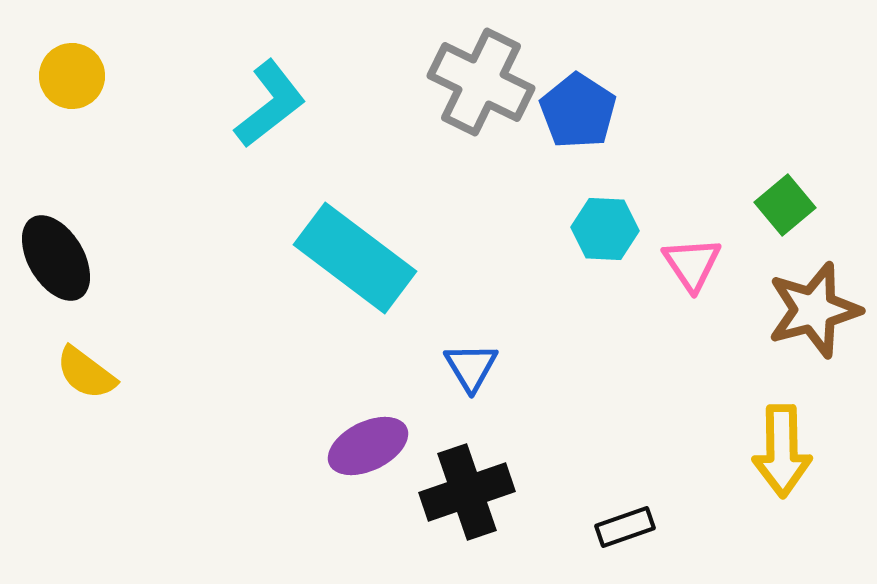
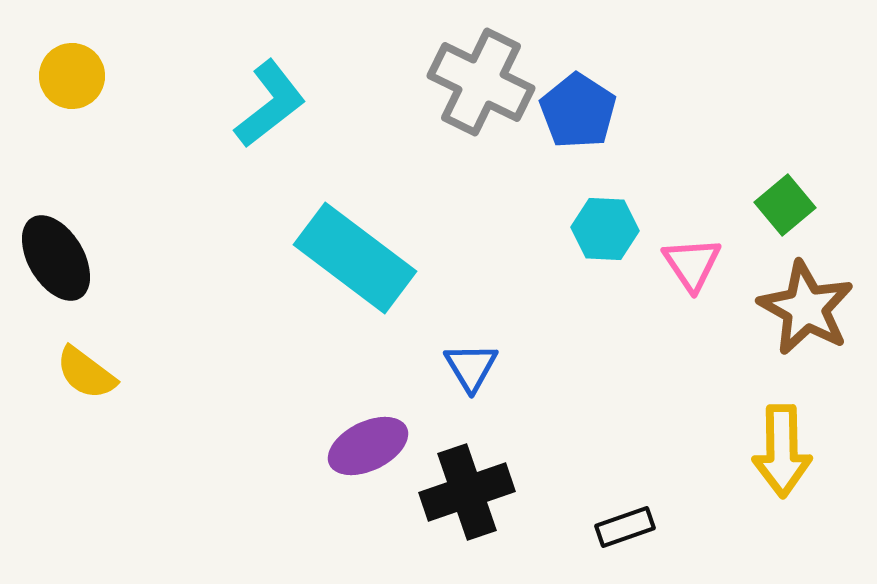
brown star: moved 8 px left, 2 px up; rotated 28 degrees counterclockwise
